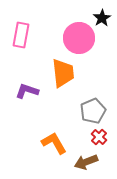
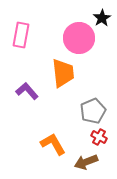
purple L-shape: rotated 30 degrees clockwise
red cross: rotated 14 degrees counterclockwise
orange L-shape: moved 1 px left, 1 px down
